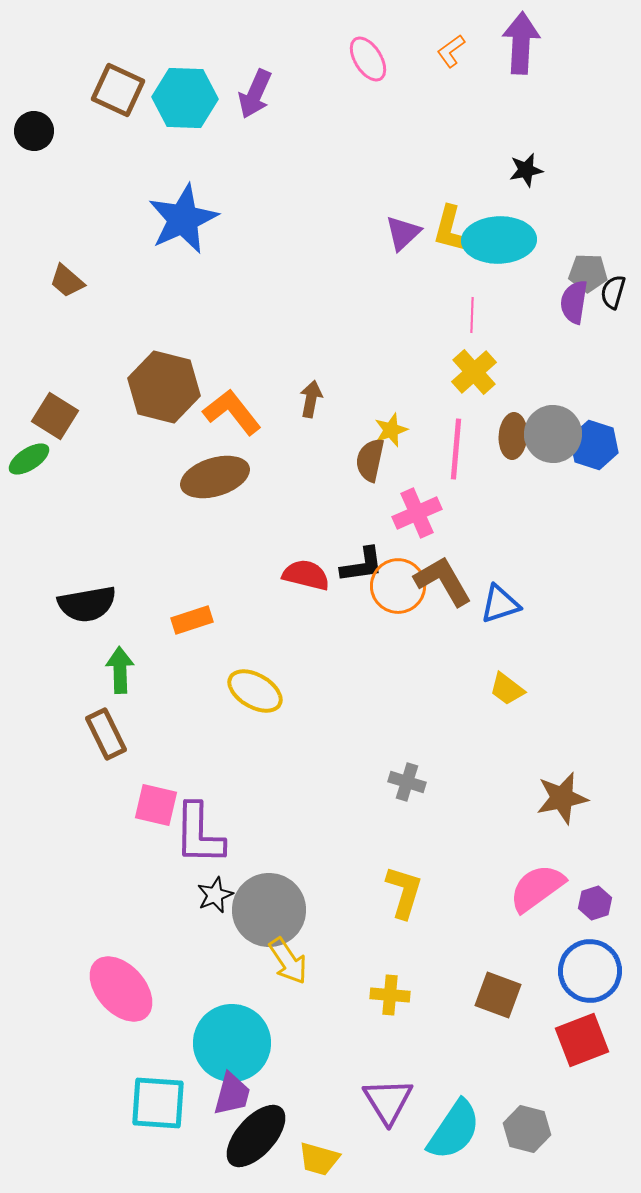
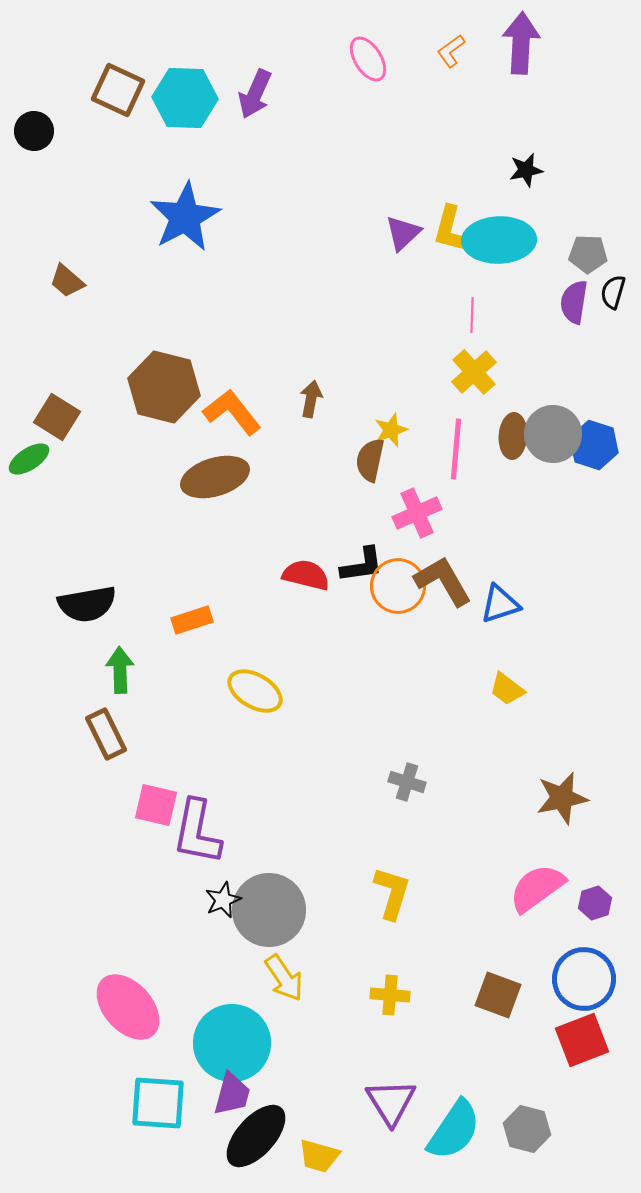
blue star at (183, 219): moved 2 px right, 2 px up; rotated 4 degrees counterclockwise
gray pentagon at (588, 273): moved 19 px up
brown square at (55, 416): moved 2 px right, 1 px down
purple L-shape at (199, 834): moved 2 px left, 2 px up; rotated 10 degrees clockwise
yellow L-shape at (404, 892): moved 12 px left, 1 px down
black star at (215, 895): moved 8 px right, 5 px down
yellow arrow at (288, 961): moved 4 px left, 17 px down
blue circle at (590, 971): moved 6 px left, 8 px down
pink ellipse at (121, 989): moved 7 px right, 18 px down
purple triangle at (388, 1101): moved 3 px right, 1 px down
yellow trapezoid at (319, 1159): moved 3 px up
